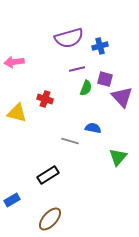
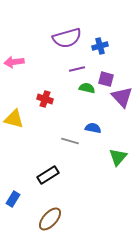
purple semicircle: moved 2 px left
purple square: moved 1 px right
green semicircle: moved 1 px right; rotated 98 degrees counterclockwise
yellow triangle: moved 3 px left, 6 px down
blue rectangle: moved 1 px right, 1 px up; rotated 28 degrees counterclockwise
